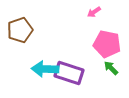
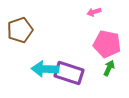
pink arrow: rotated 16 degrees clockwise
green arrow: moved 2 px left; rotated 70 degrees clockwise
